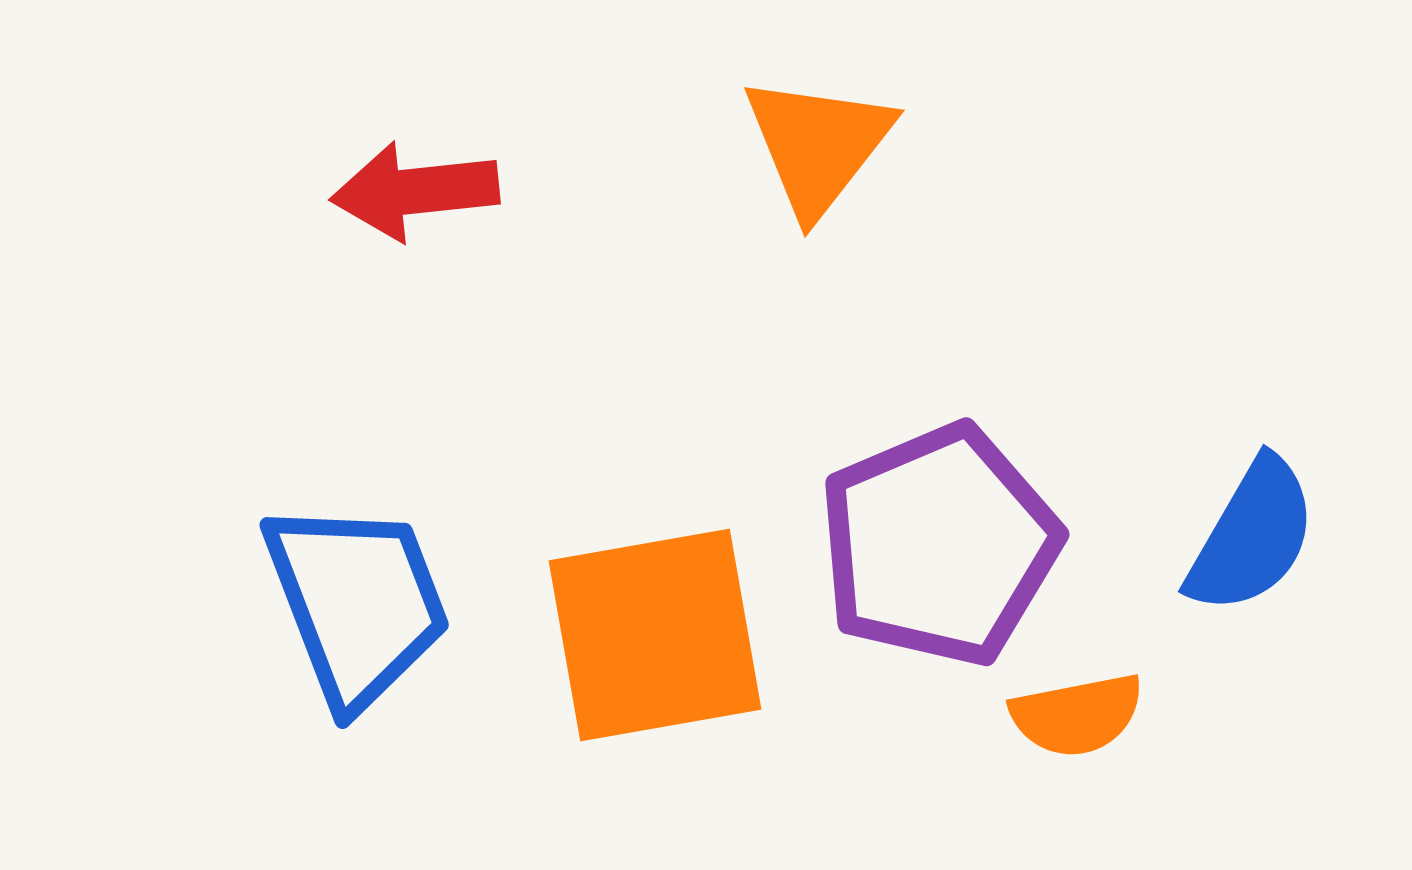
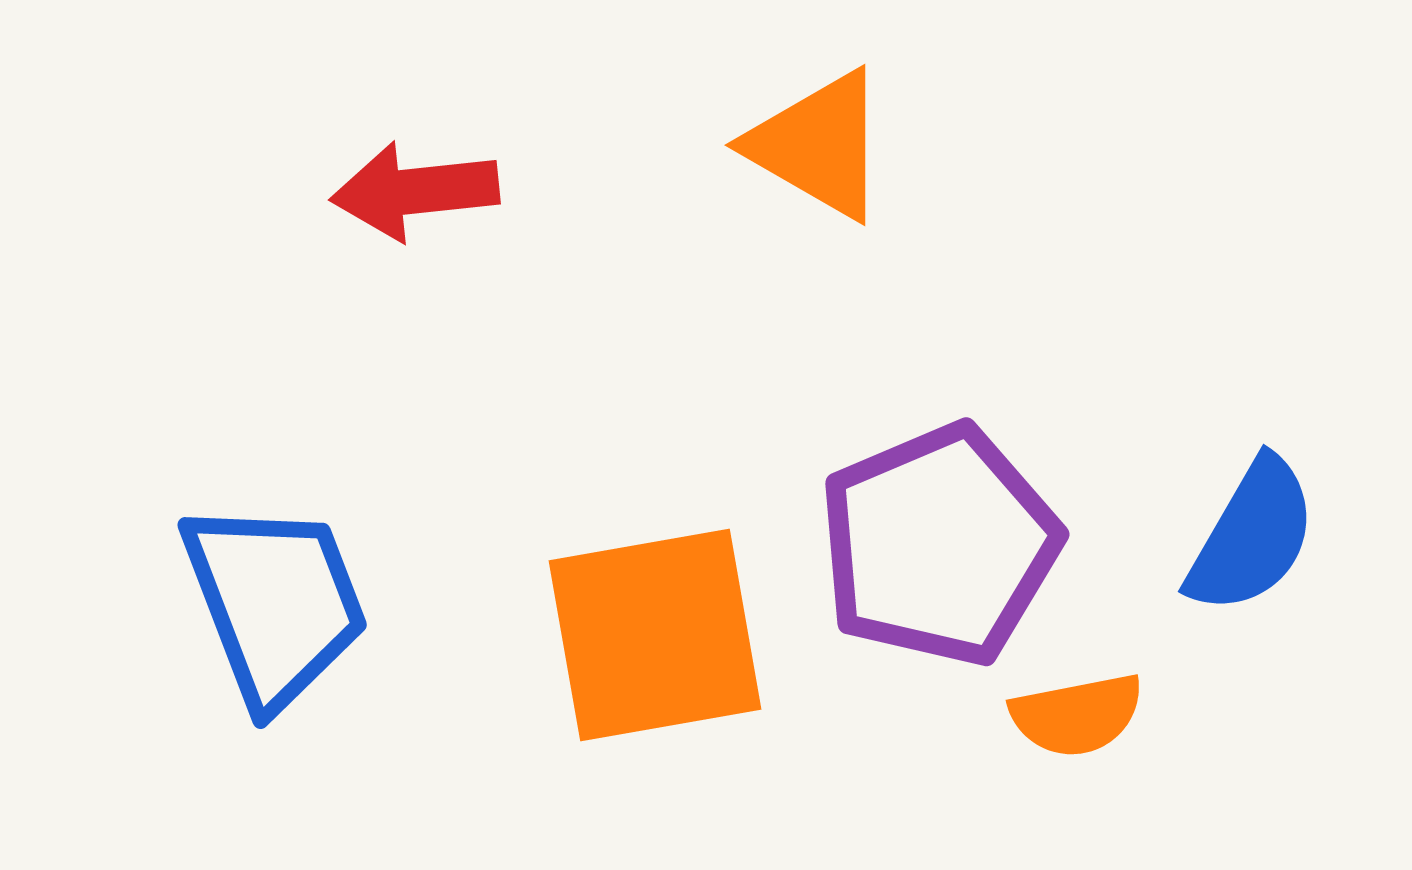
orange triangle: rotated 38 degrees counterclockwise
blue trapezoid: moved 82 px left
